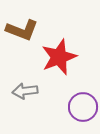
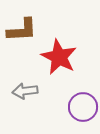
brown L-shape: rotated 24 degrees counterclockwise
red star: rotated 24 degrees counterclockwise
